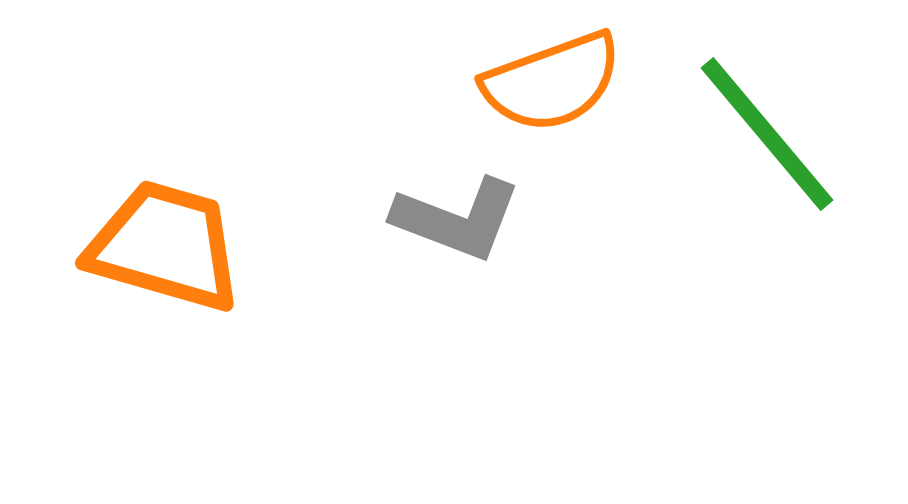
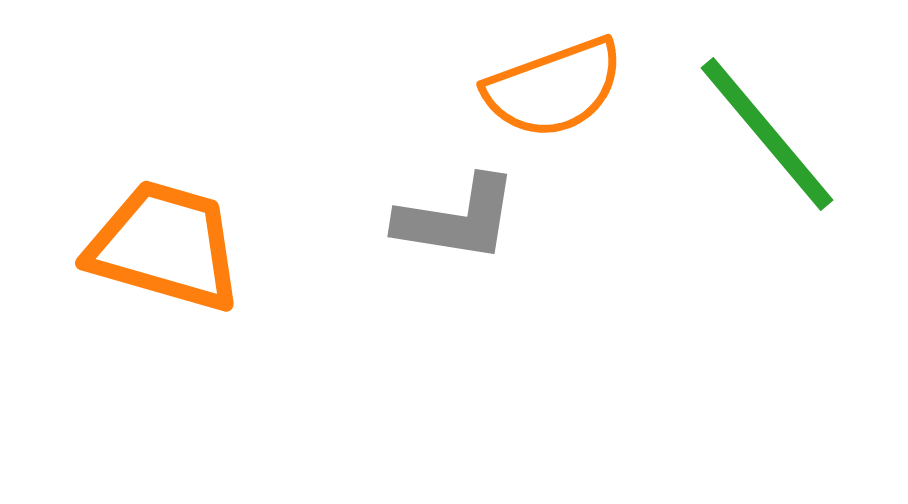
orange semicircle: moved 2 px right, 6 px down
gray L-shape: rotated 12 degrees counterclockwise
